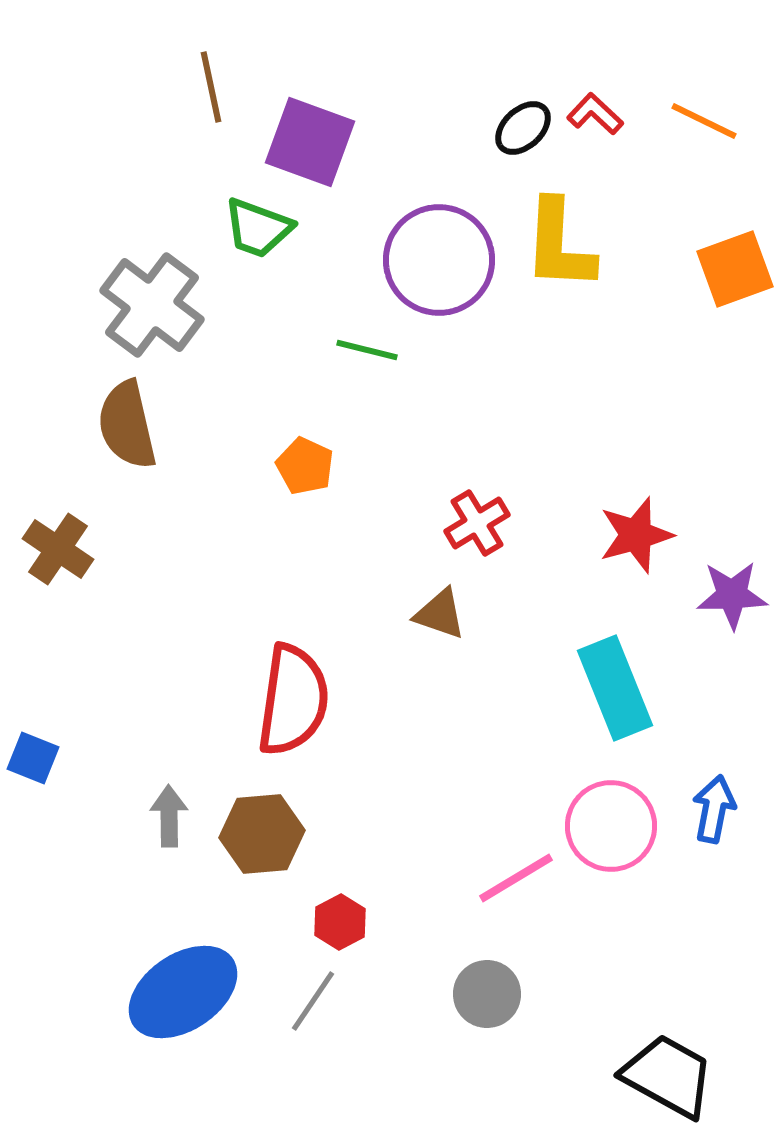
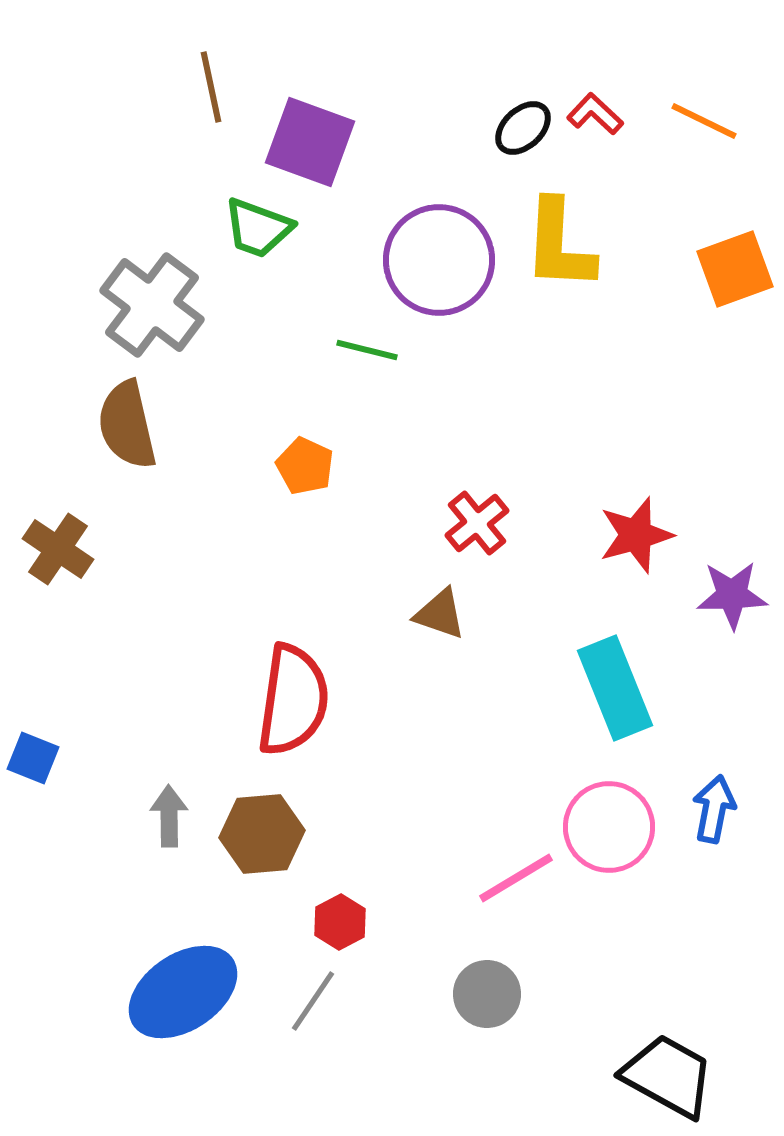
red cross: rotated 8 degrees counterclockwise
pink circle: moved 2 px left, 1 px down
